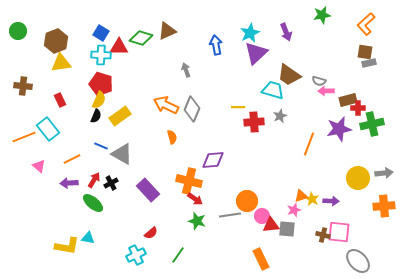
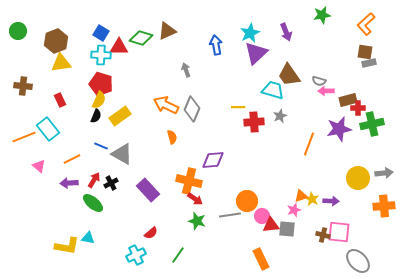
brown trapezoid at (289, 75): rotated 20 degrees clockwise
